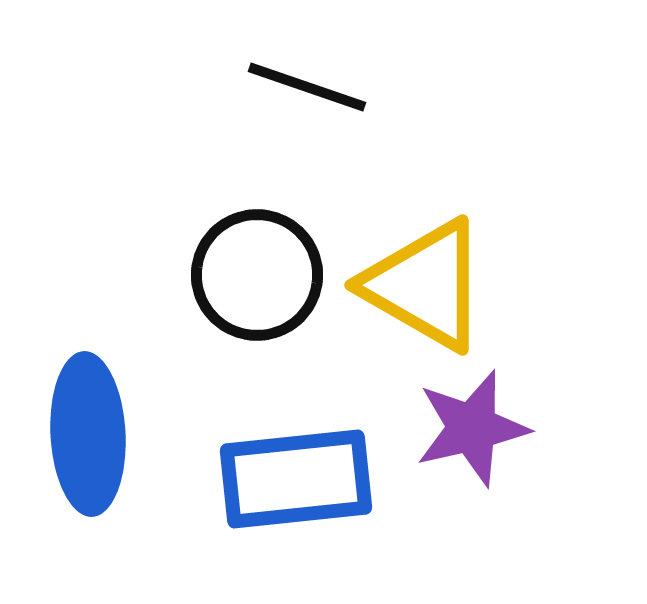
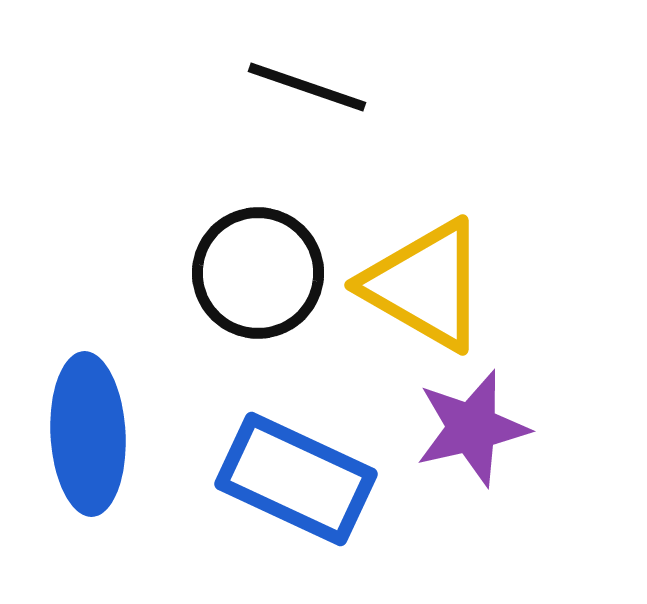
black circle: moved 1 px right, 2 px up
blue rectangle: rotated 31 degrees clockwise
